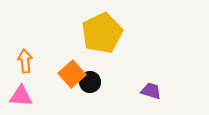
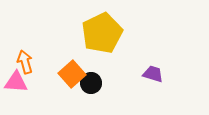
orange arrow: moved 1 px down; rotated 10 degrees counterclockwise
black circle: moved 1 px right, 1 px down
purple trapezoid: moved 2 px right, 17 px up
pink triangle: moved 5 px left, 14 px up
